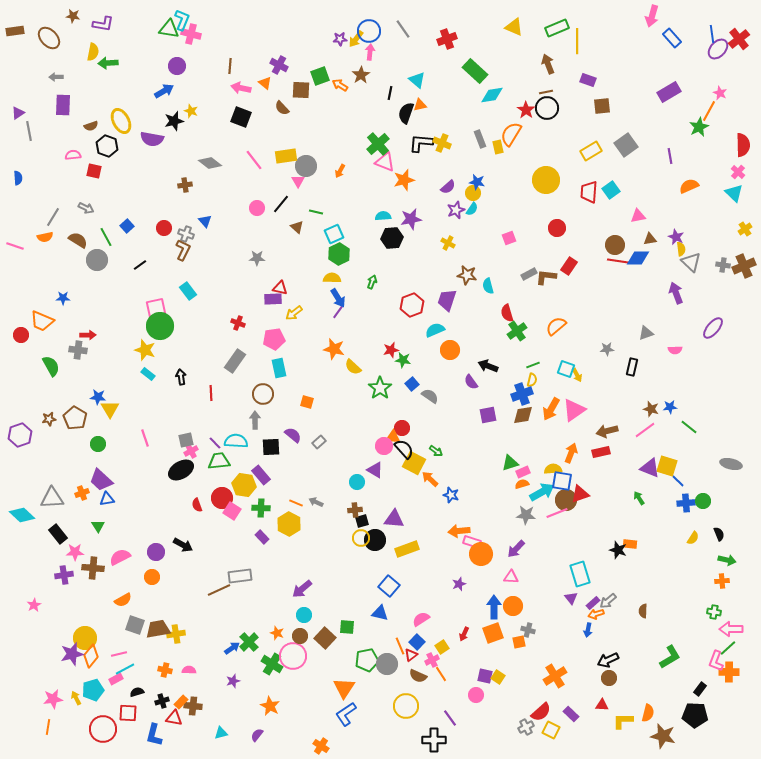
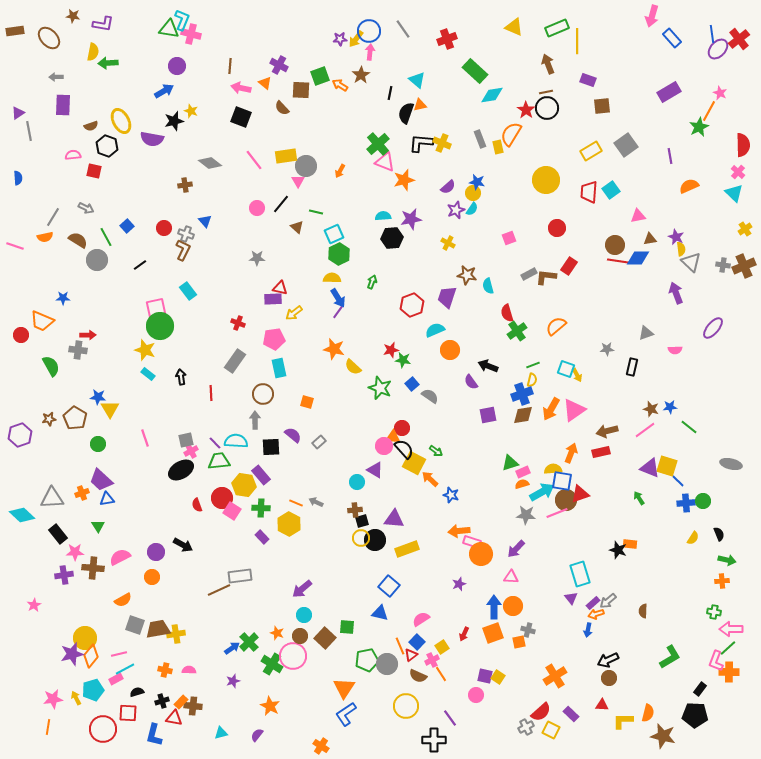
purple trapezoid at (447, 300): moved 3 px up
green star at (380, 388): rotated 15 degrees counterclockwise
